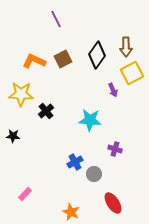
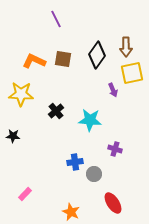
brown square: rotated 36 degrees clockwise
yellow square: rotated 15 degrees clockwise
black cross: moved 10 px right
blue cross: rotated 21 degrees clockwise
